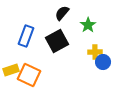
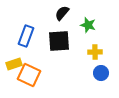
green star: rotated 21 degrees counterclockwise
black square: moved 2 px right; rotated 25 degrees clockwise
blue circle: moved 2 px left, 11 px down
yellow rectangle: moved 3 px right, 6 px up
